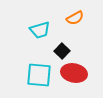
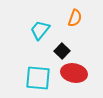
orange semicircle: rotated 42 degrees counterclockwise
cyan trapezoid: rotated 145 degrees clockwise
cyan square: moved 1 px left, 3 px down
